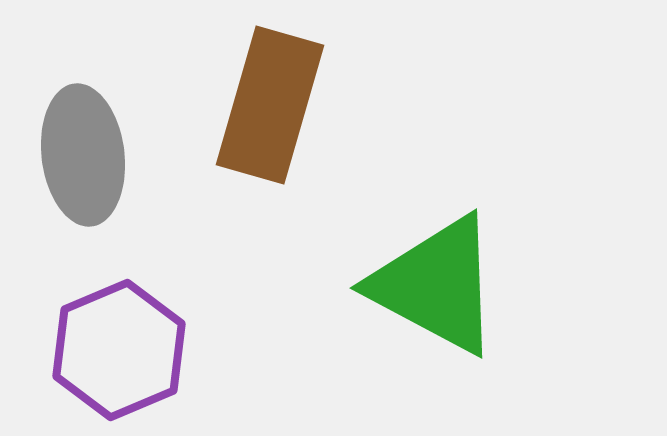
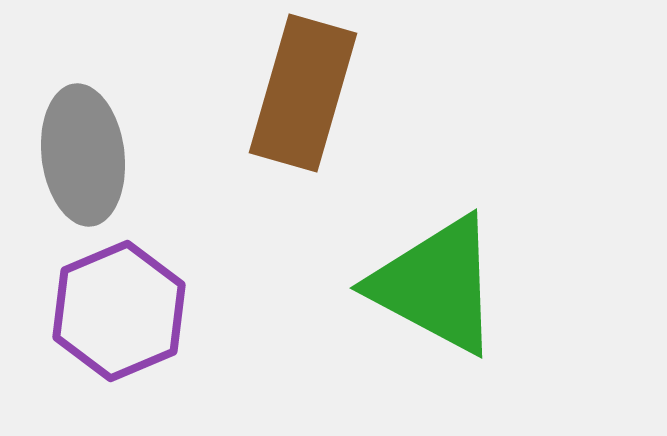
brown rectangle: moved 33 px right, 12 px up
purple hexagon: moved 39 px up
